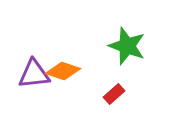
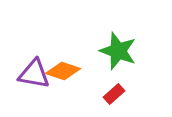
green star: moved 9 px left, 5 px down
purple triangle: rotated 16 degrees clockwise
